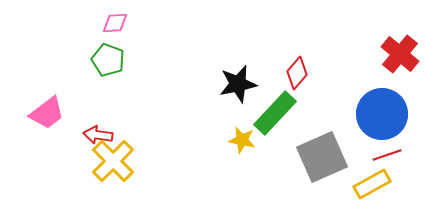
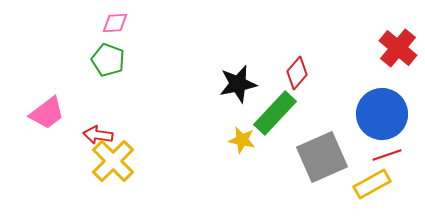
red cross: moved 2 px left, 6 px up
